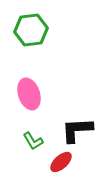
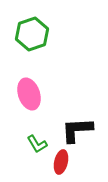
green hexagon: moved 1 px right, 4 px down; rotated 12 degrees counterclockwise
green L-shape: moved 4 px right, 3 px down
red ellipse: rotated 35 degrees counterclockwise
